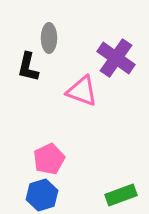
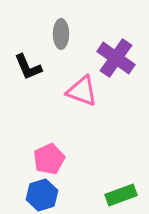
gray ellipse: moved 12 px right, 4 px up
black L-shape: rotated 36 degrees counterclockwise
